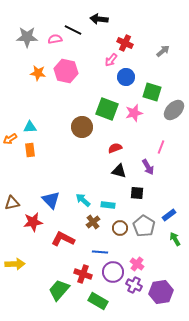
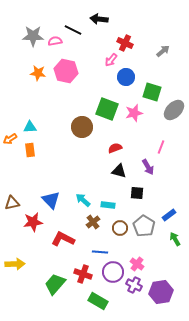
gray star at (27, 37): moved 6 px right, 1 px up
pink semicircle at (55, 39): moved 2 px down
green trapezoid at (59, 290): moved 4 px left, 6 px up
